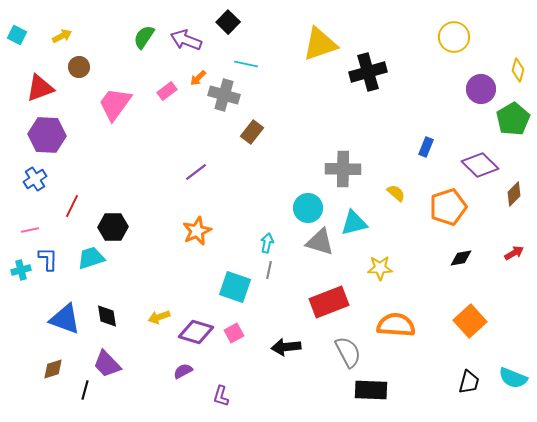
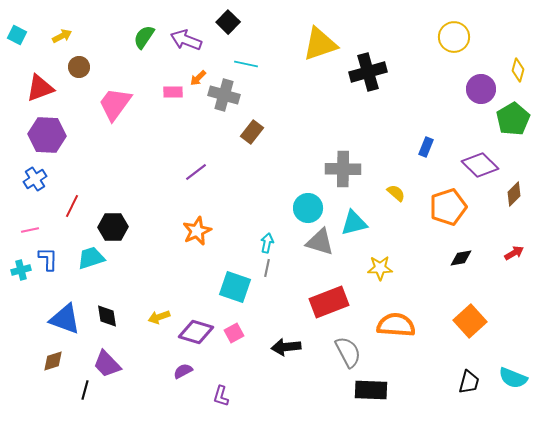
pink rectangle at (167, 91): moved 6 px right, 1 px down; rotated 36 degrees clockwise
gray line at (269, 270): moved 2 px left, 2 px up
brown diamond at (53, 369): moved 8 px up
